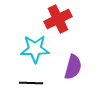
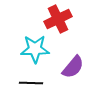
purple semicircle: rotated 25 degrees clockwise
